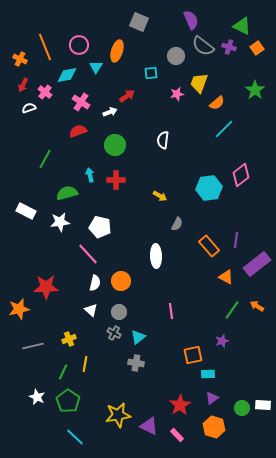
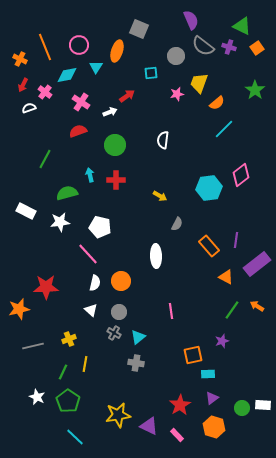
gray square at (139, 22): moved 7 px down
